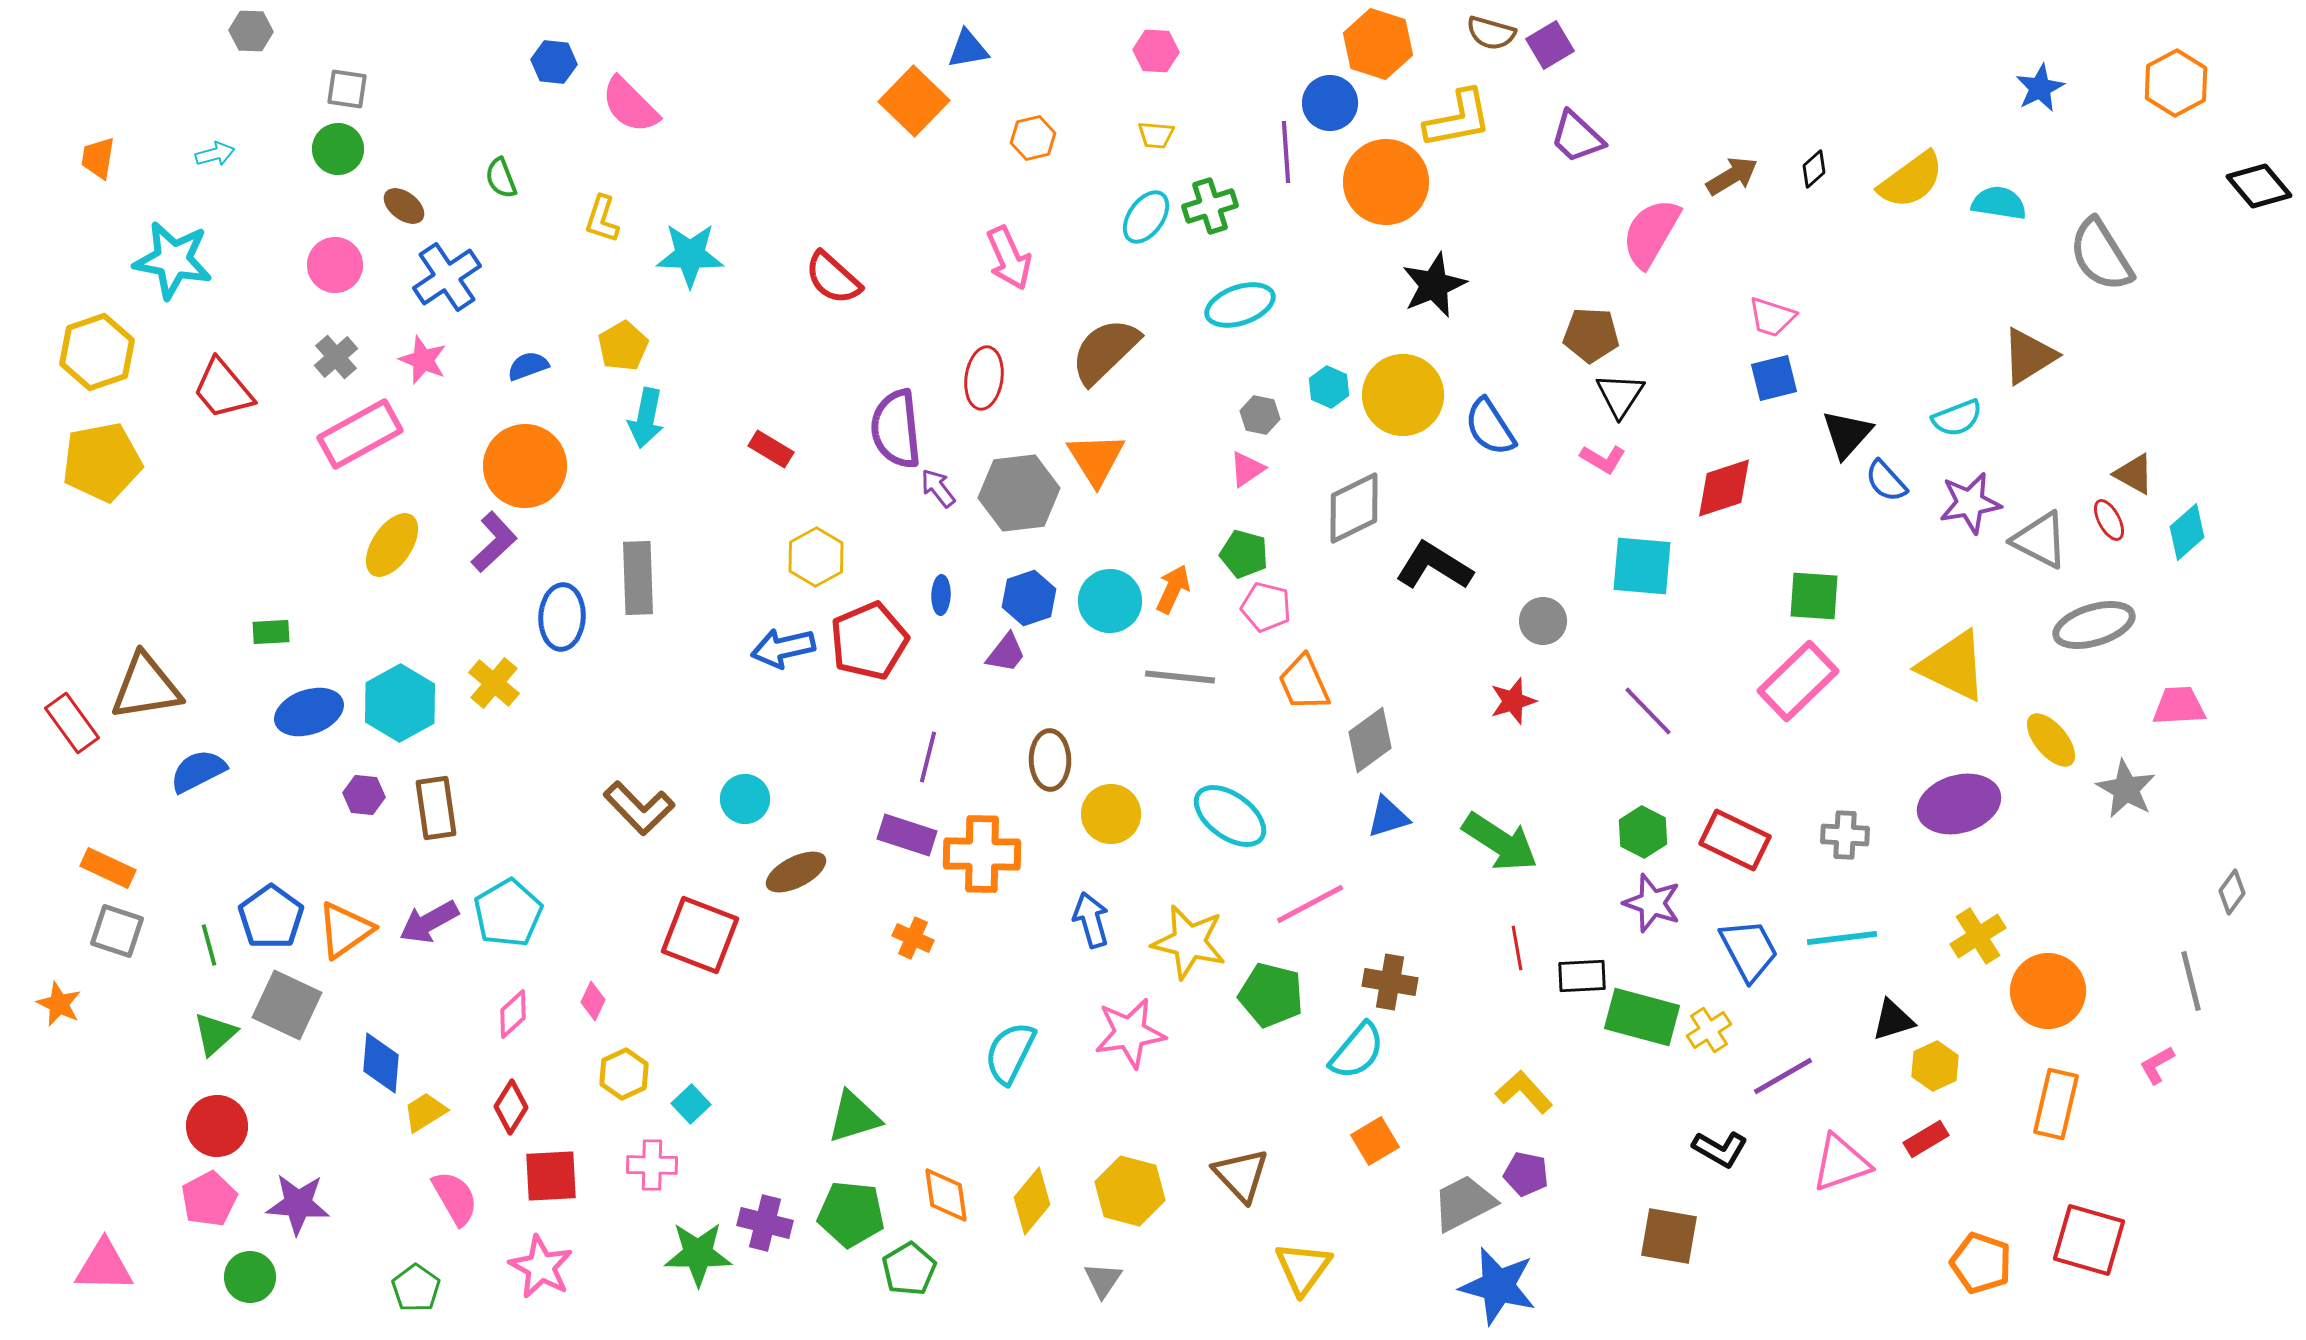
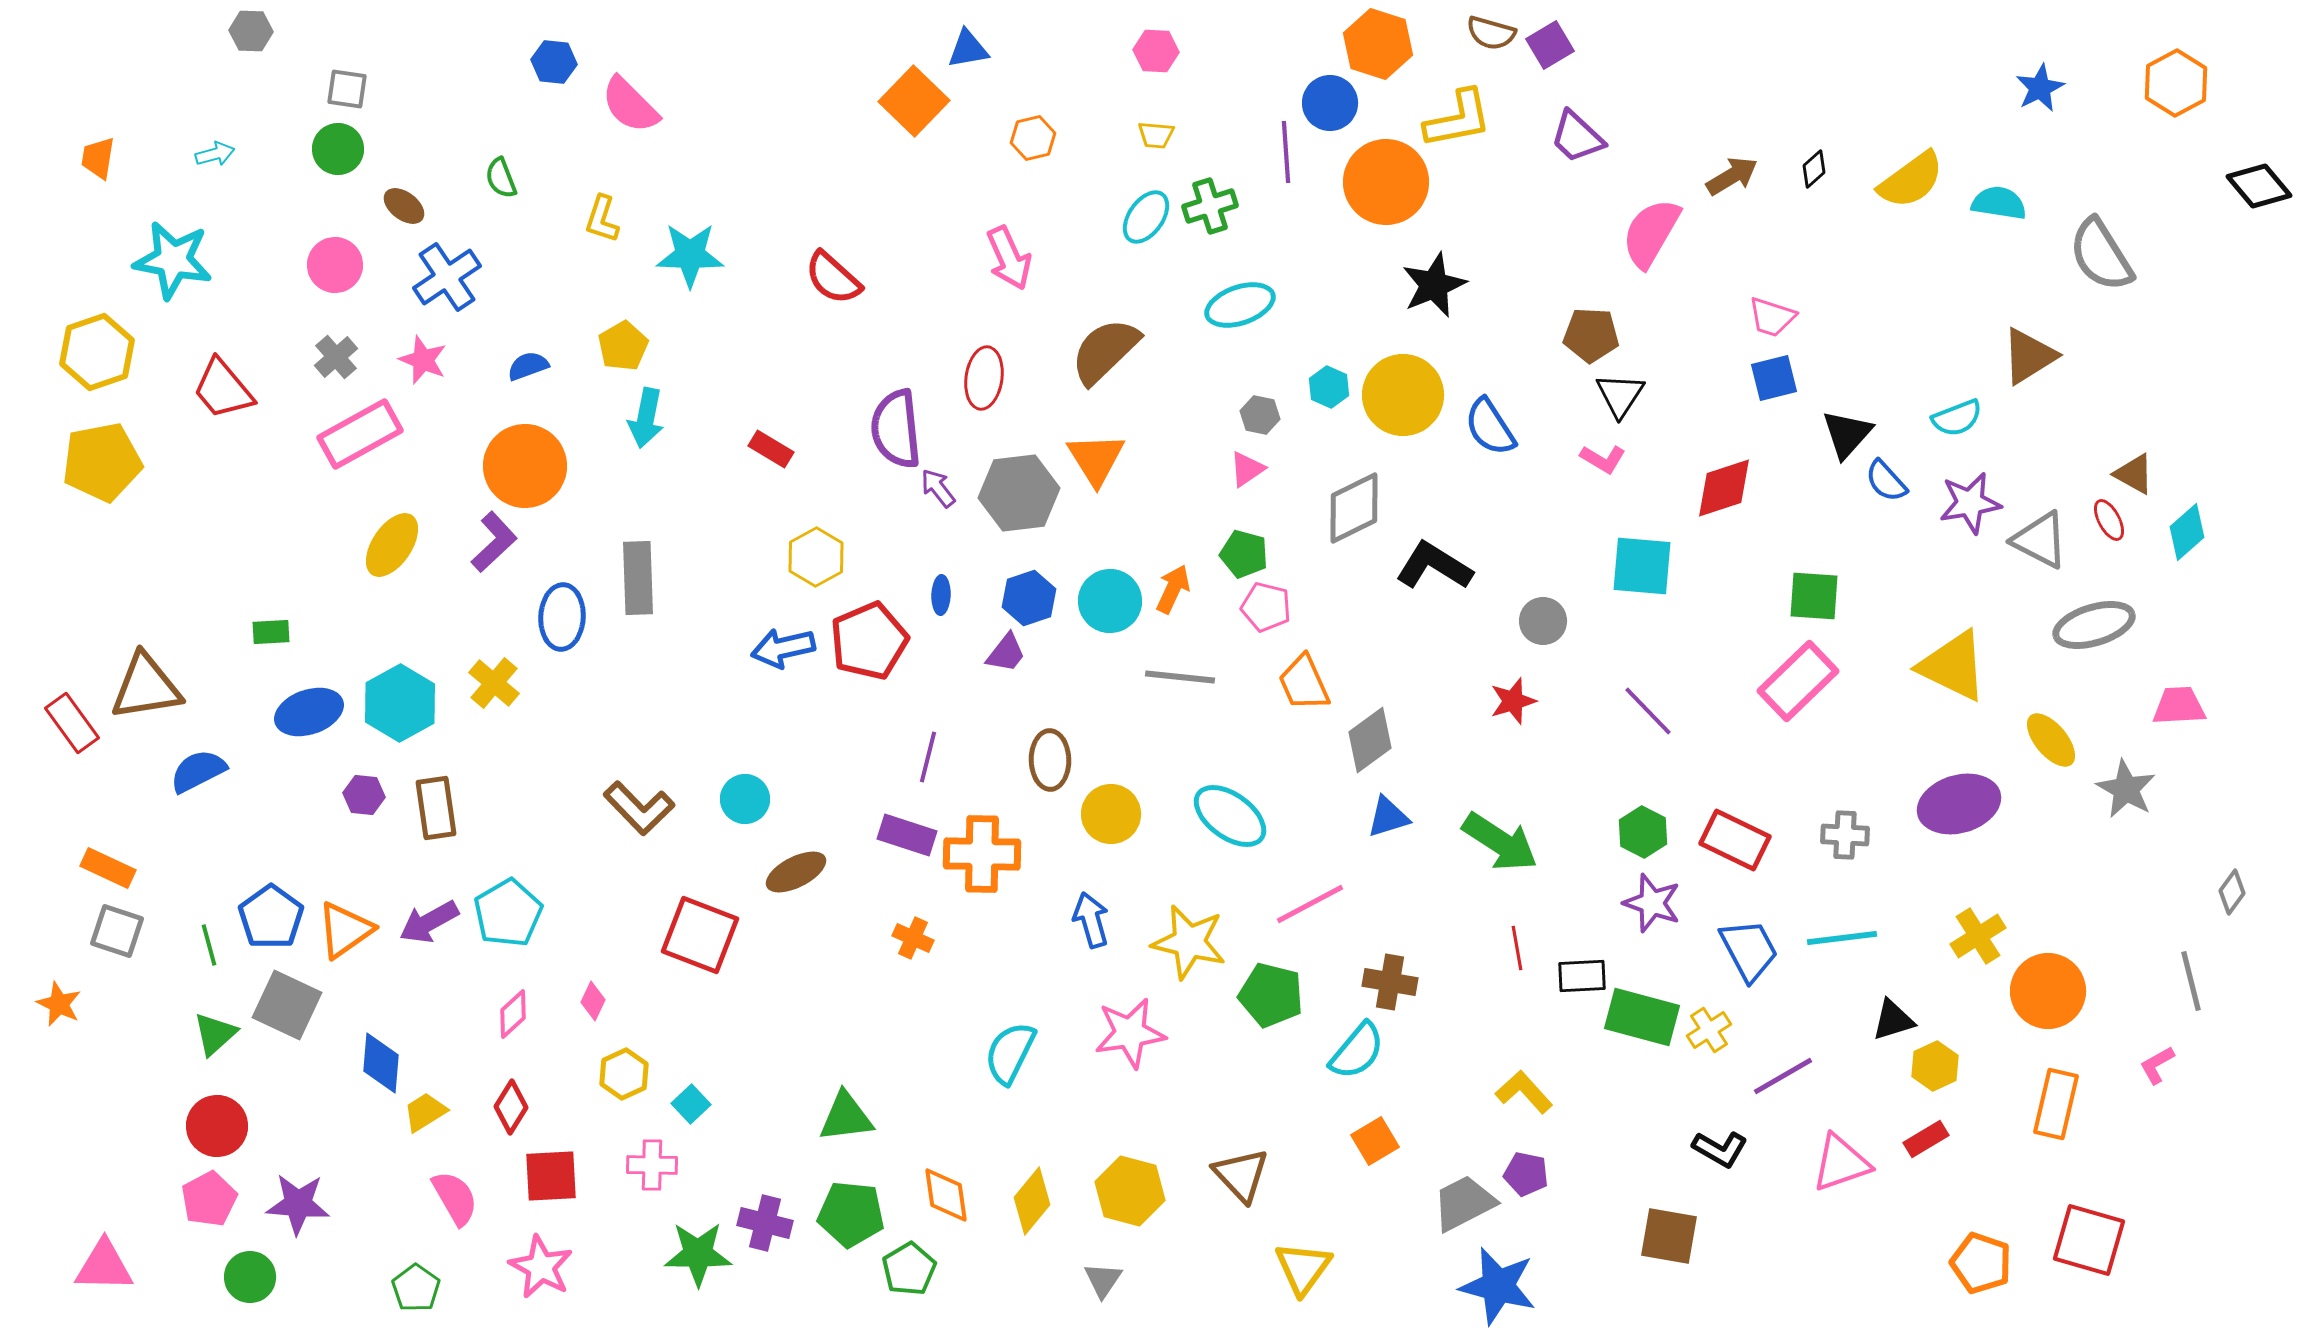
green triangle at (854, 1117): moved 8 px left; rotated 10 degrees clockwise
